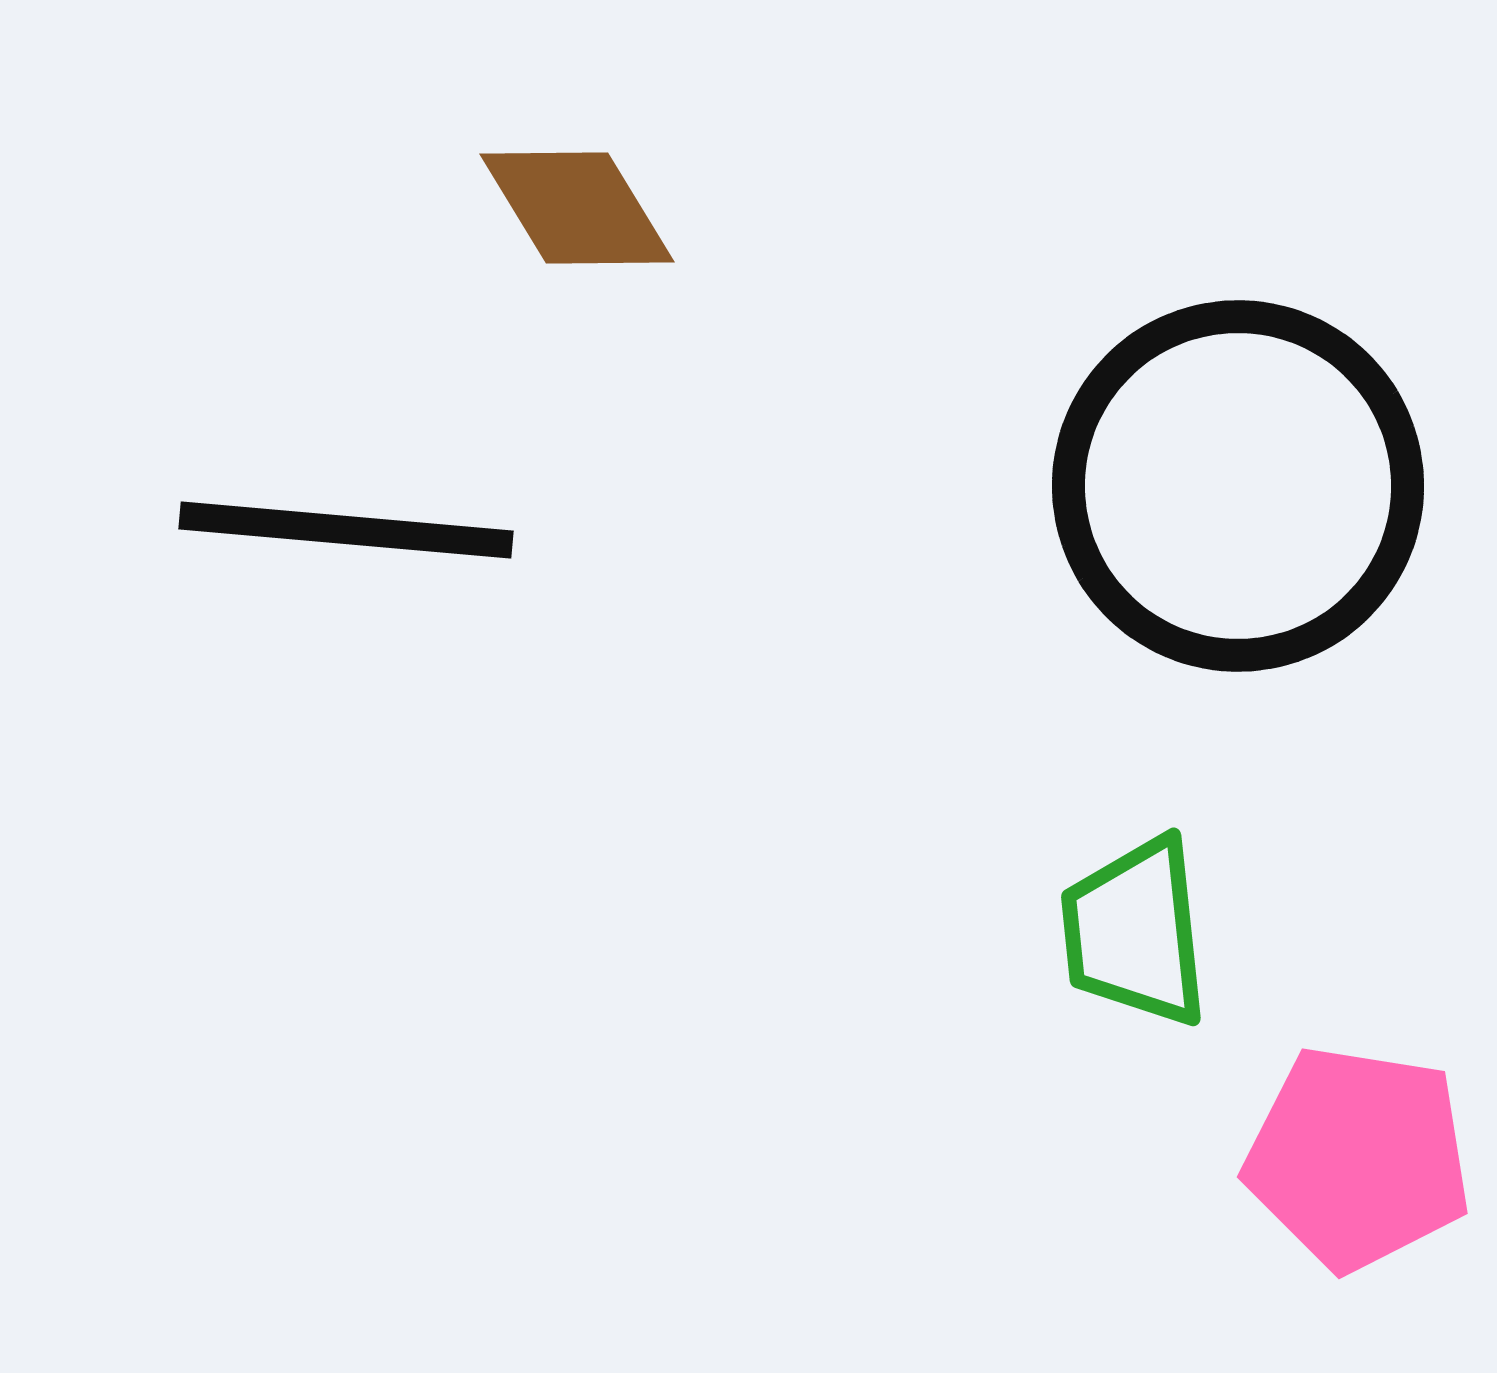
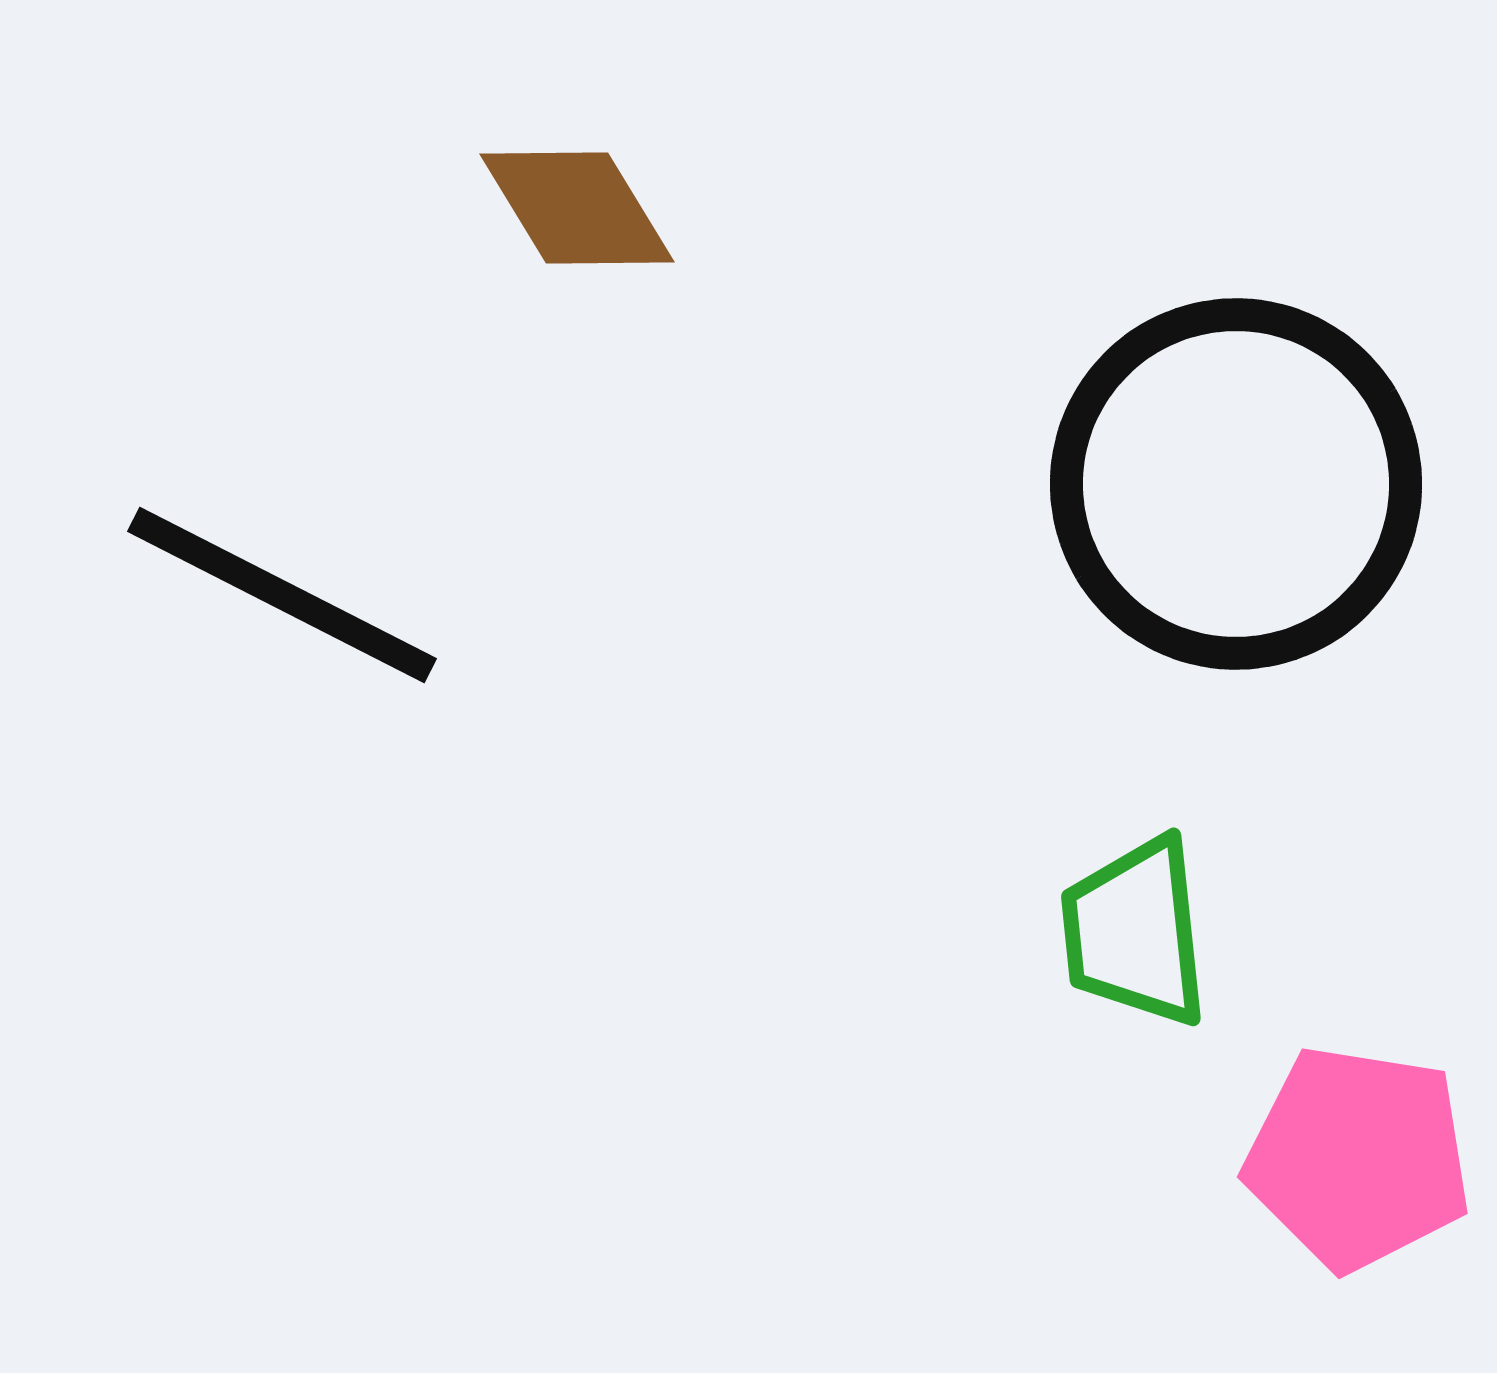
black circle: moved 2 px left, 2 px up
black line: moved 64 px left, 65 px down; rotated 22 degrees clockwise
